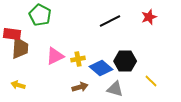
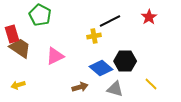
red star: rotated 14 degrees counterclockwise
red rectangle: rotated 66 degrees clockwise
brown trapezoid: rotated 60 degrees counterclockwise
yellow cross: moved 16 px right, 23 px up
yellow line: moved 3 px down
yellow arrow: rotated 32 degrees counterclockwise
